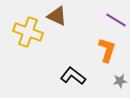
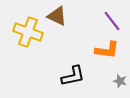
purple line: moved 4 px left, 1 px down; rotated 20 degrees clockwise
orange L-shape: rotated 80 degrees clockwise
black L-shape: rotated 130 degrees clockwise
gray star: rotated 24 degrees clockwise
